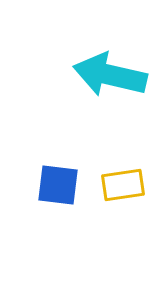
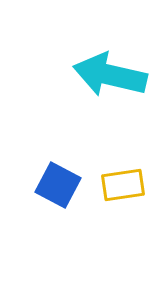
blue square: rotated 21 degrees clockwise
